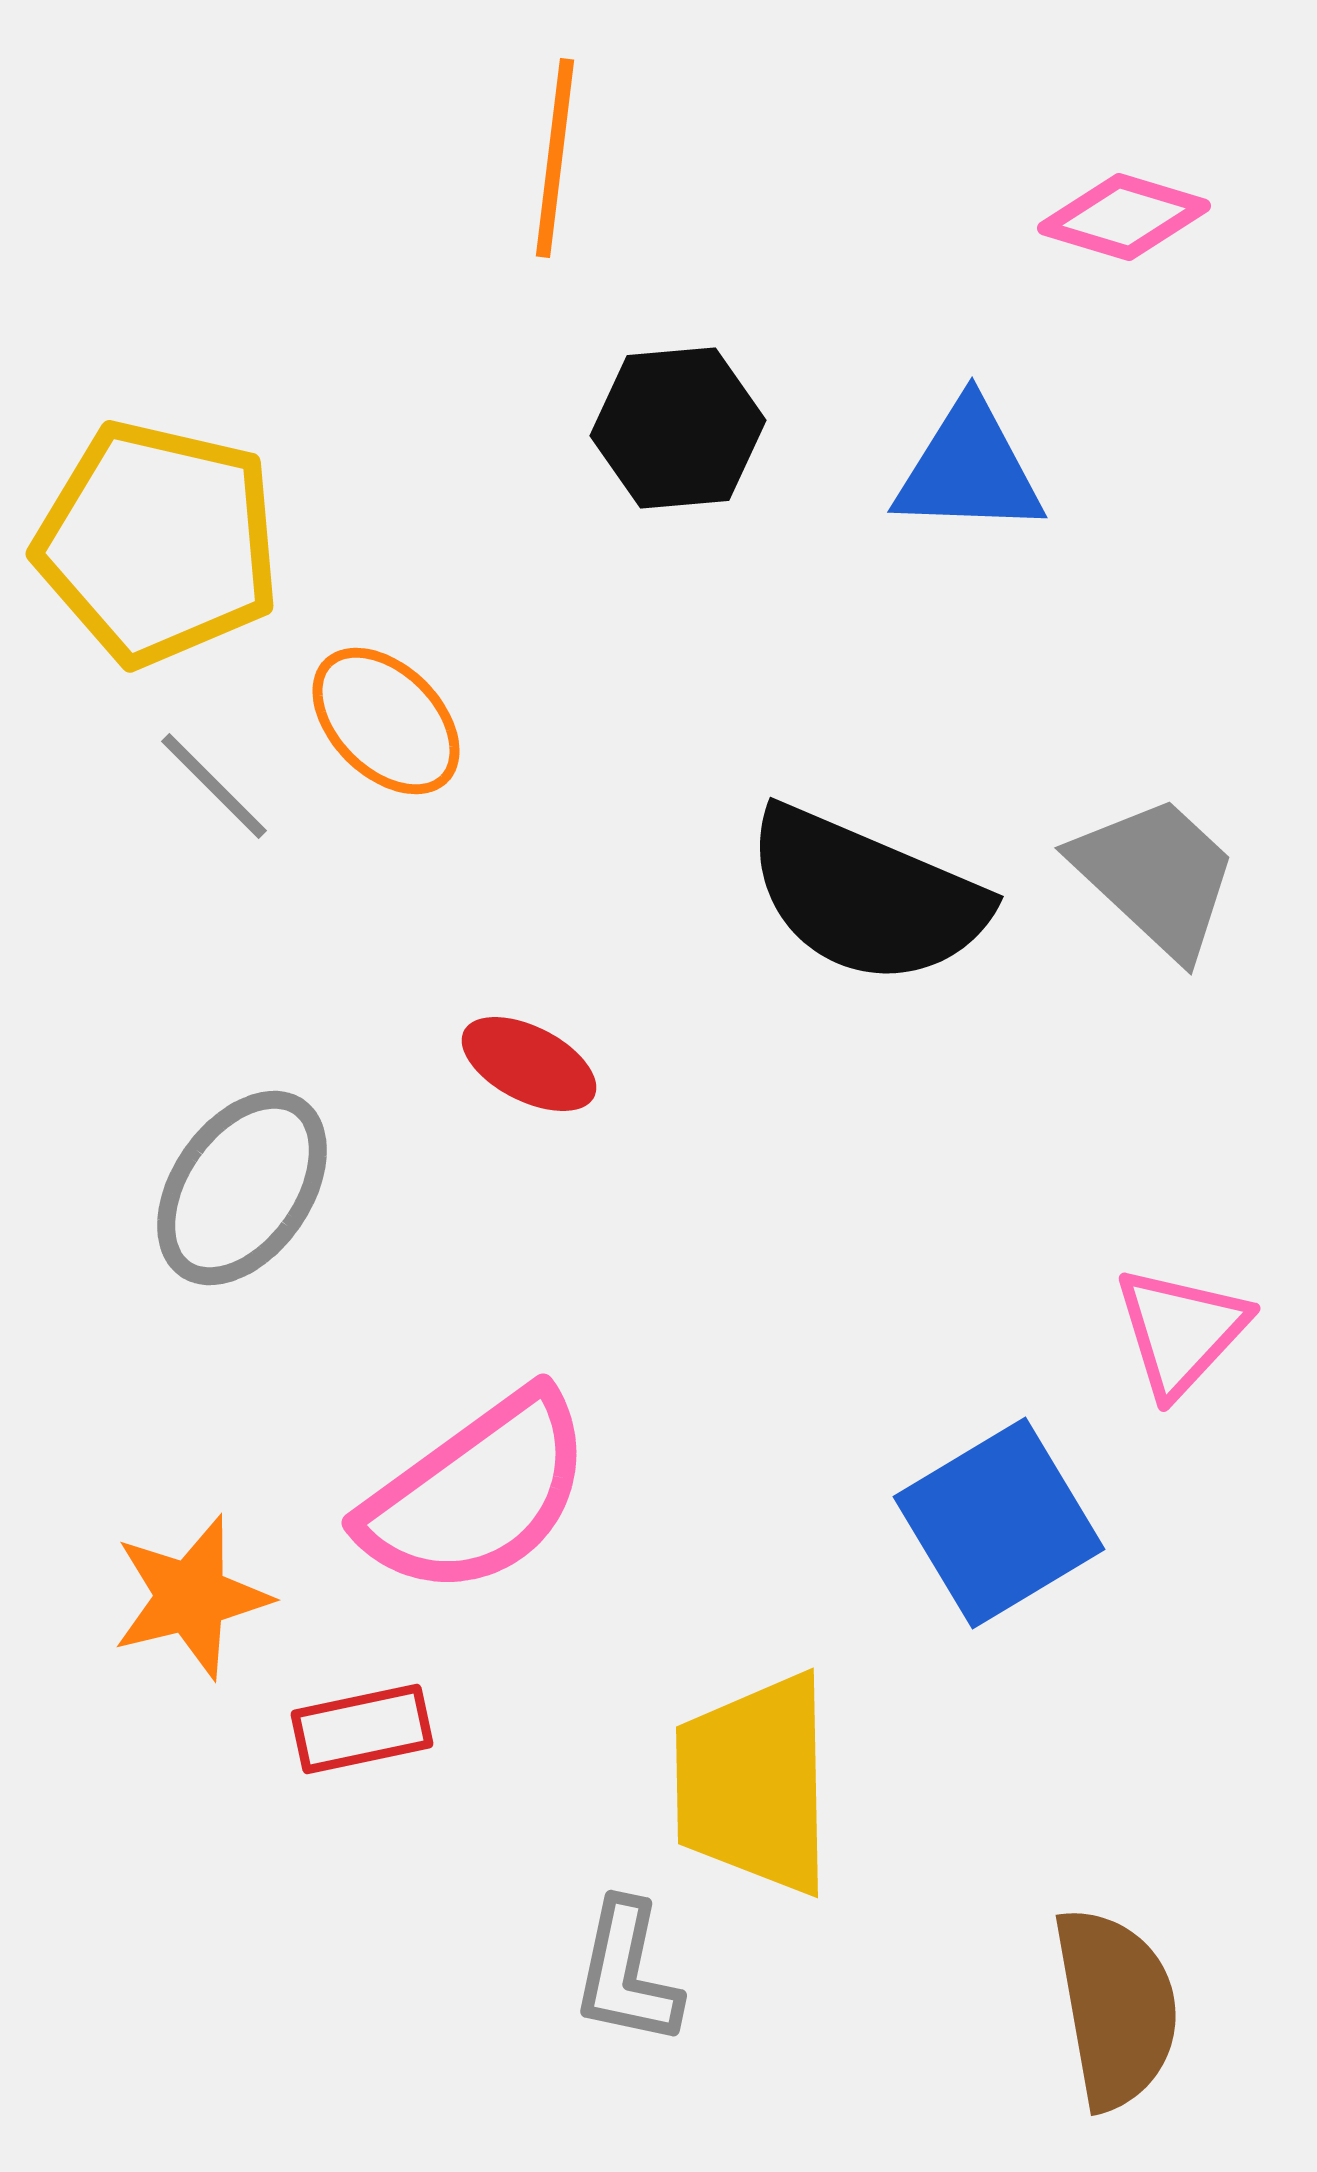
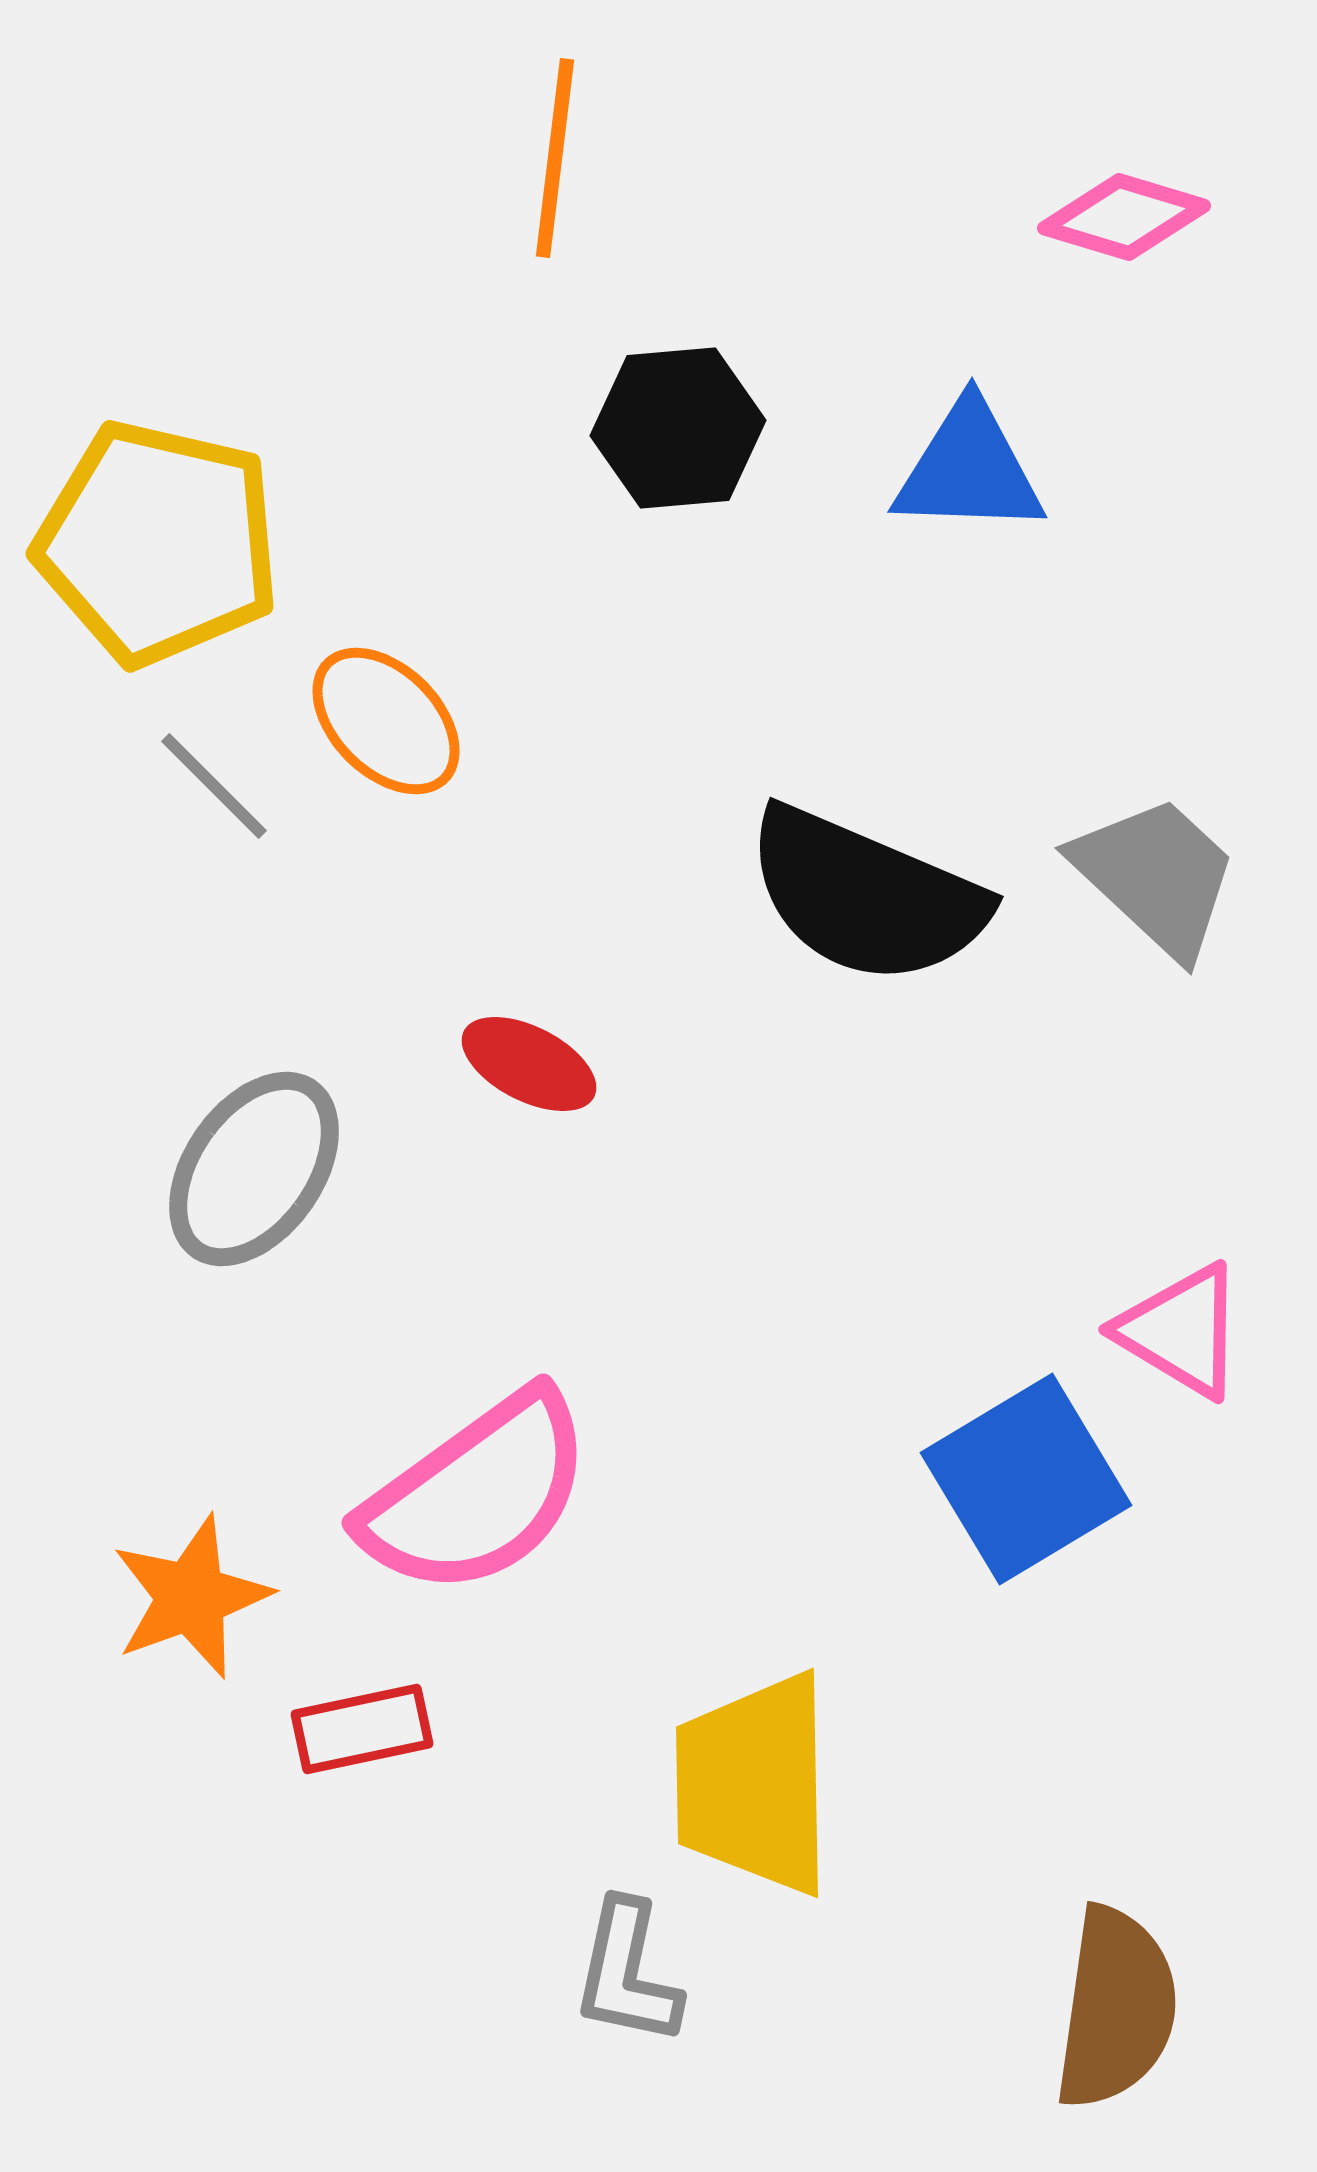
gray ellipse: moved 12 px right, 19 px up
pink triangle: rotated 42 degrees counterclockwise
blue square: moved 27 px right, 44 px up
orange star: rotated 6 degrees counterclockwise
brown semicircle: rotated 18 degrees clockwise
